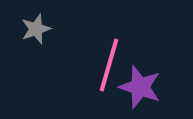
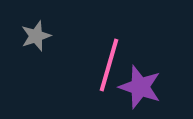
gray star: moved 7 px down
